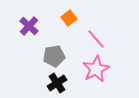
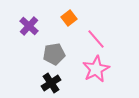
gray pentagon: moved 2 px up
black cross: moved 6 px left
